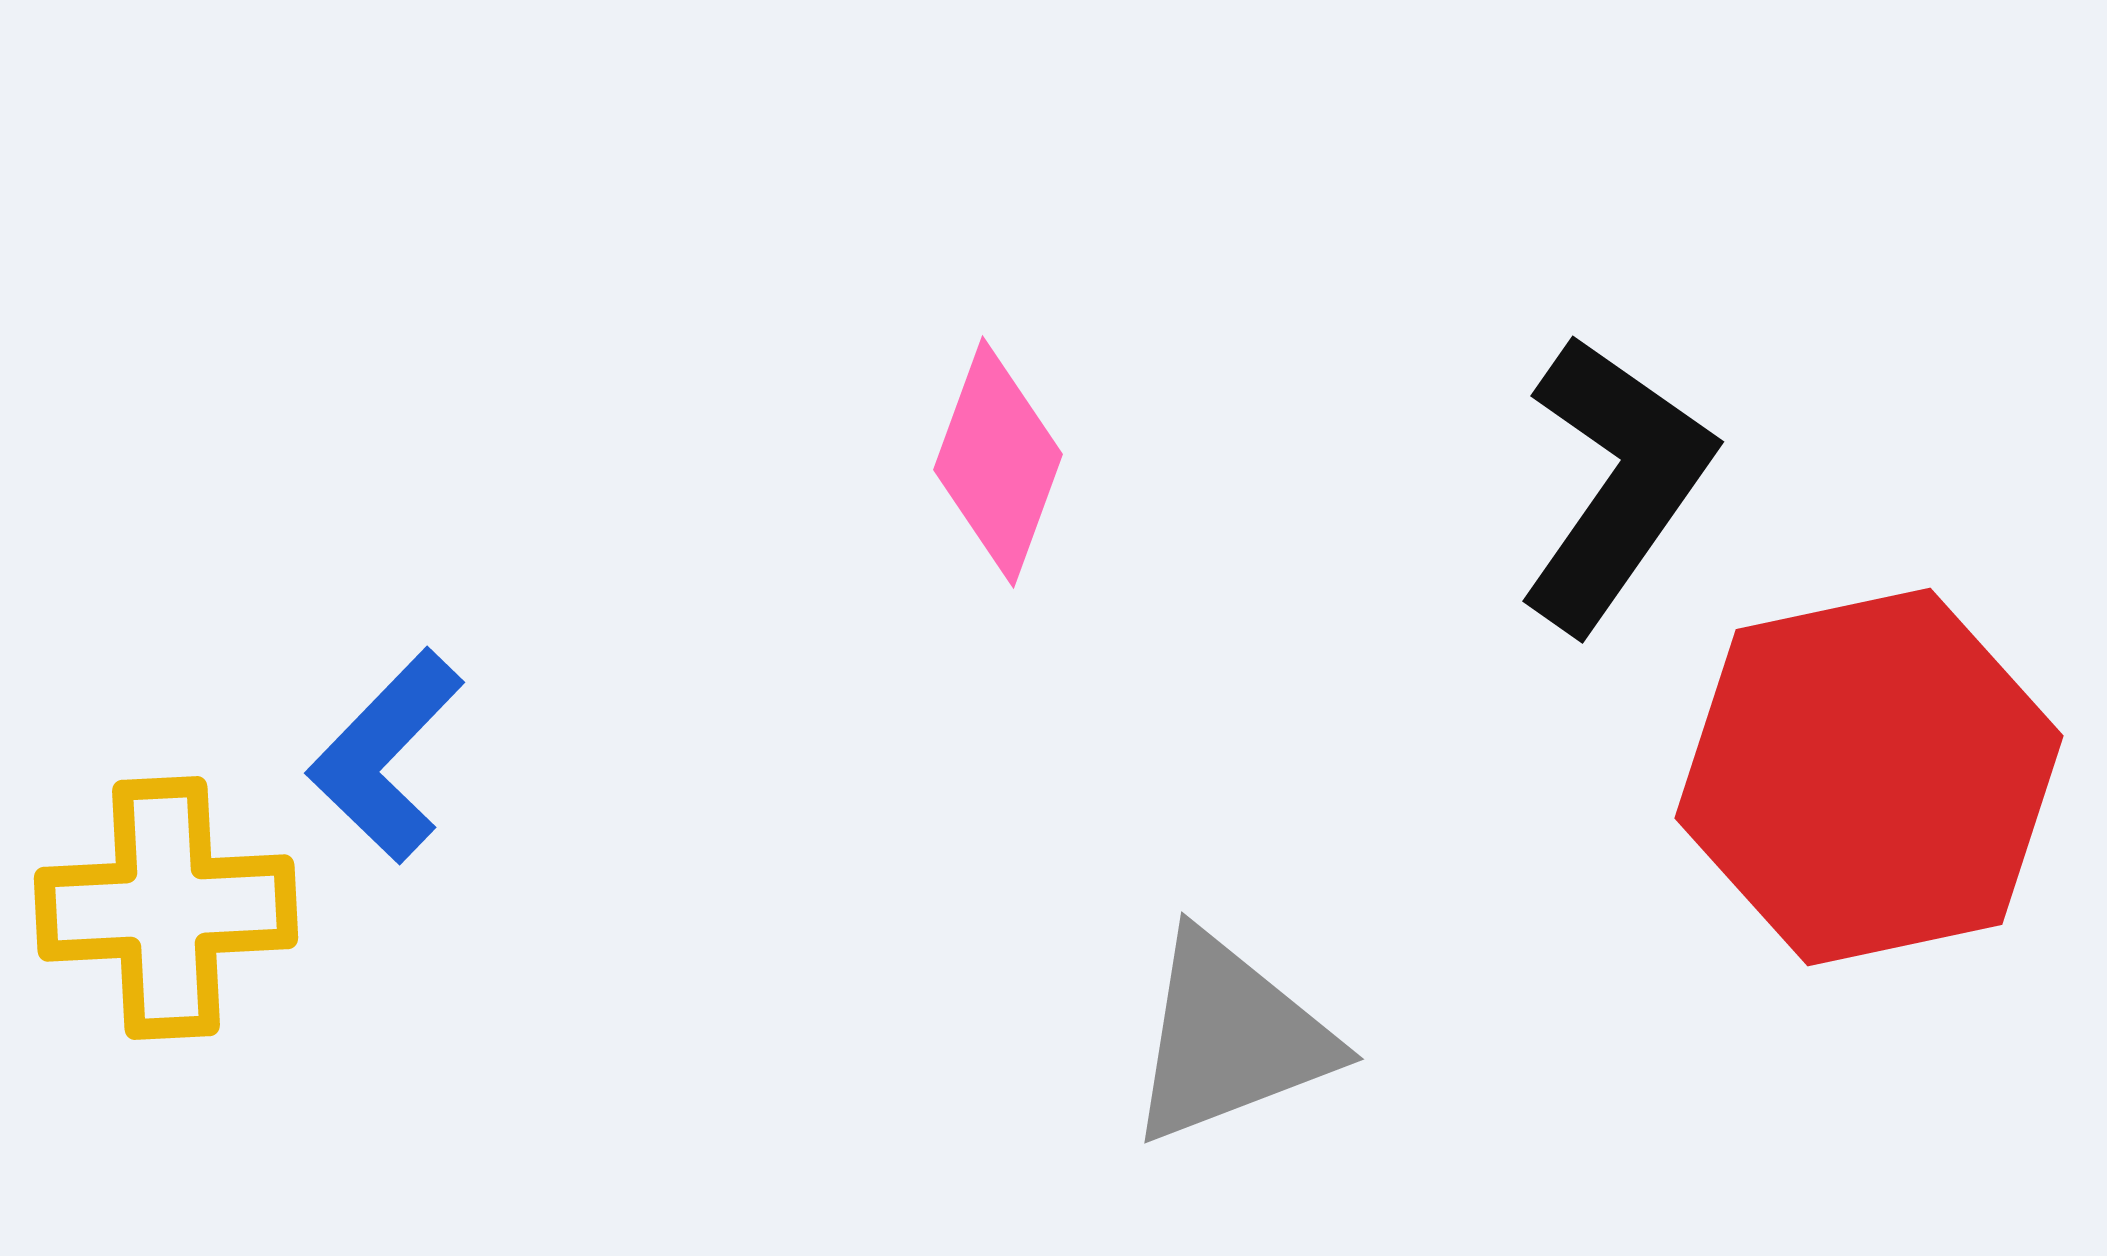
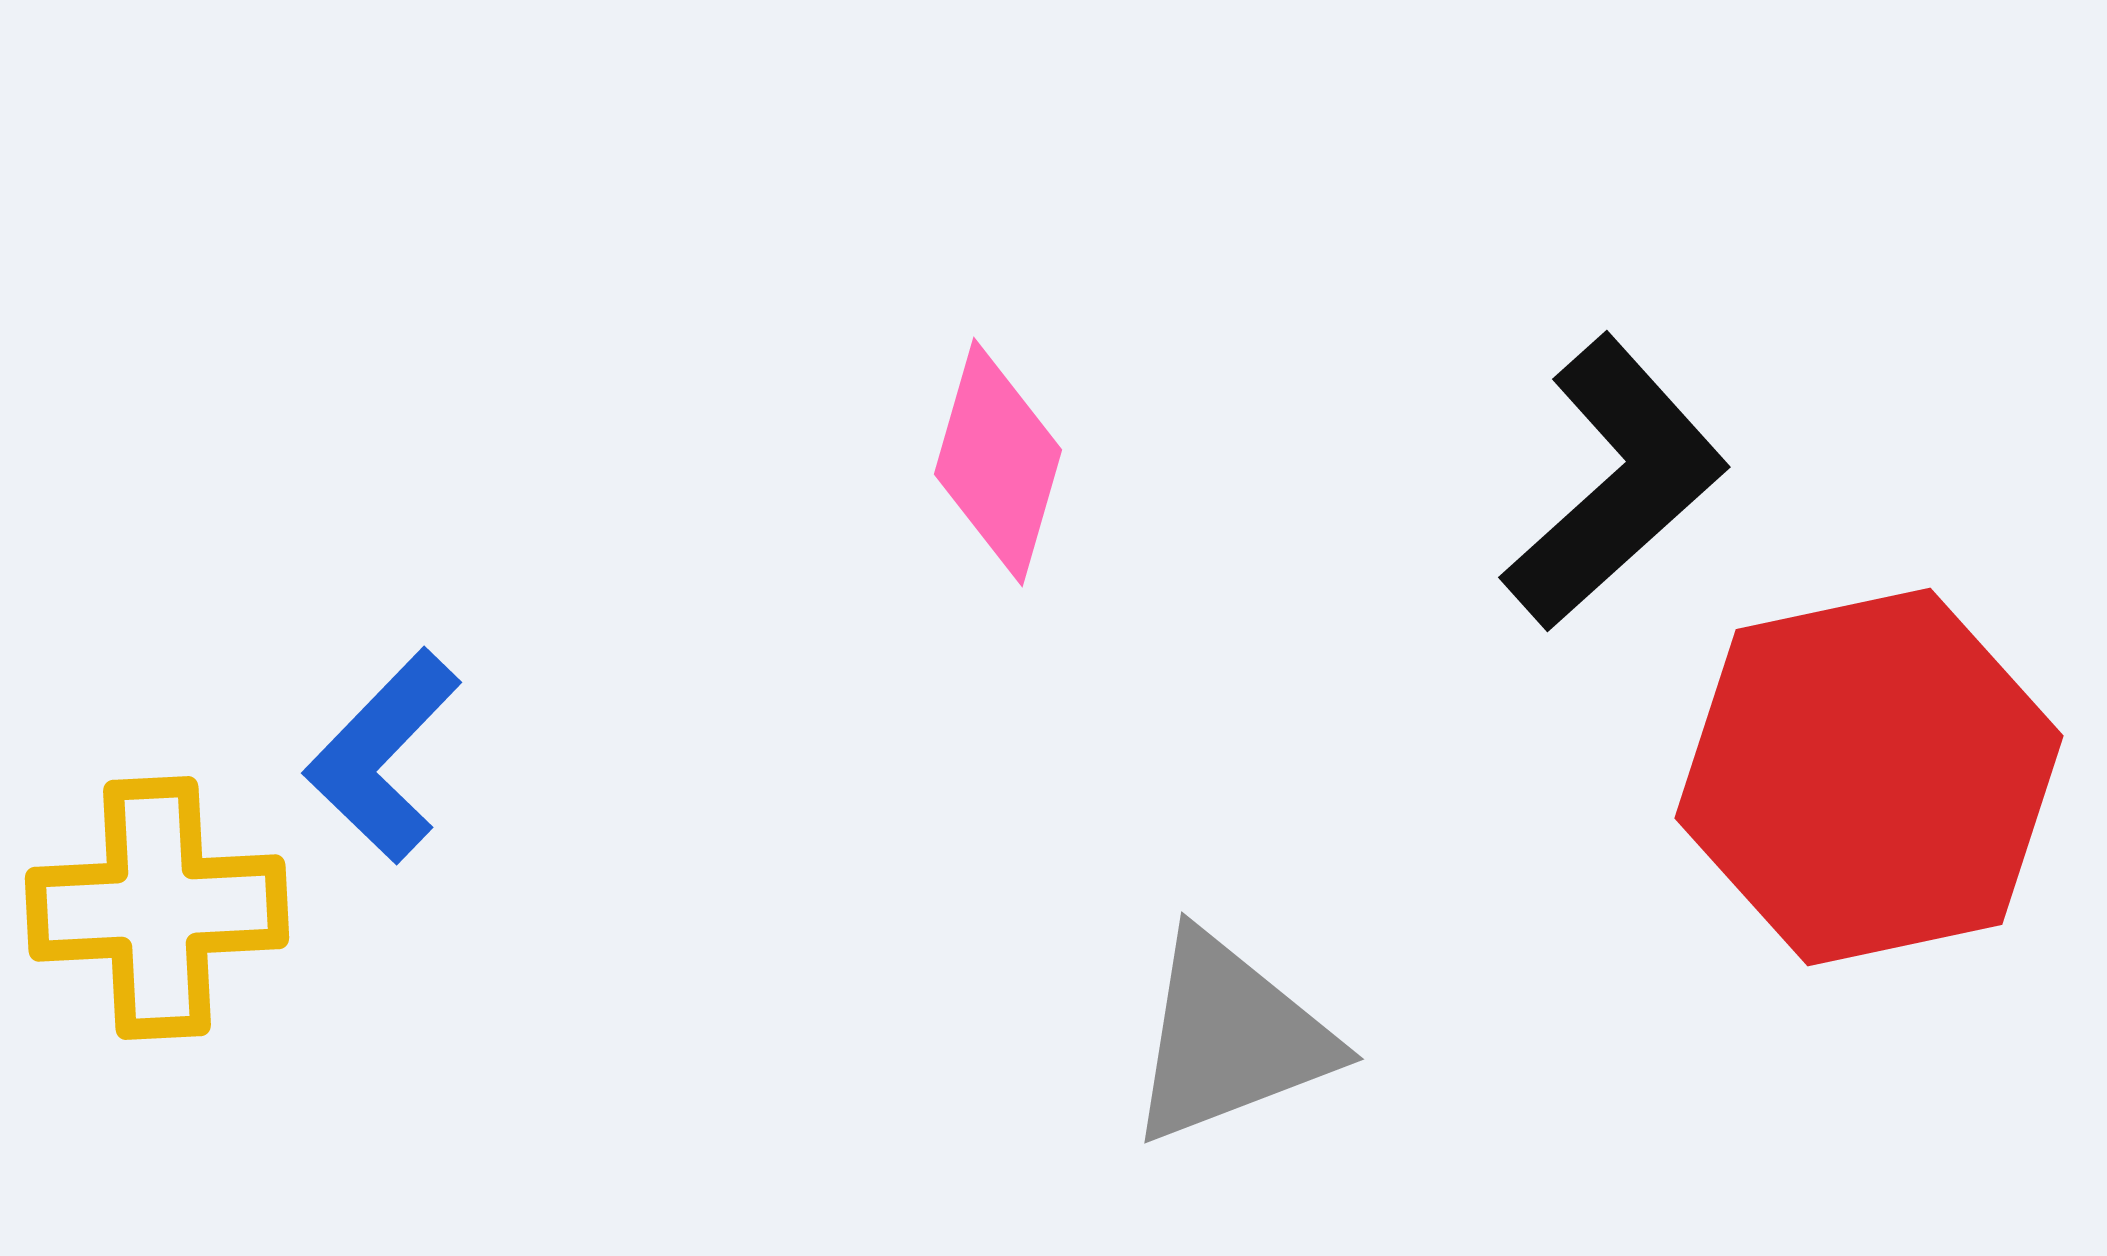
pink diamond: rotated 4 degrees counterclockwise
black L-shape: rotated 13 degrees clockwise
blue L-shape: moved 3 px left
yellow cross: moved 9 px left
